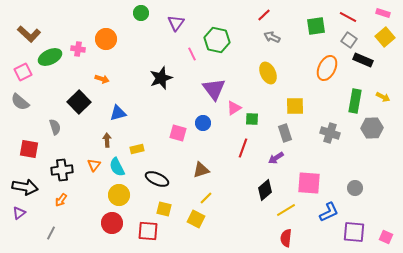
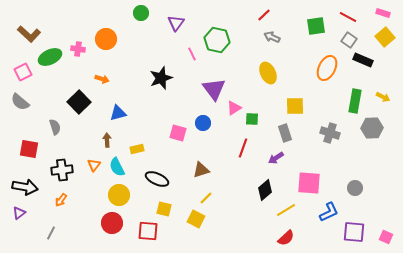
red semicircle at (286, 238): rotated 138 degrees counterclockwise
